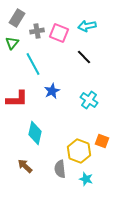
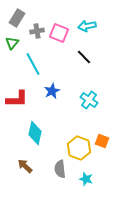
yellow hexagon: moved 3 px up
